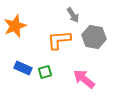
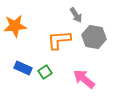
gray arrow: moved 3 px right
orange star: rotated 15 degrees clockwise
green square: rotated 16 degrees counterclockwise
